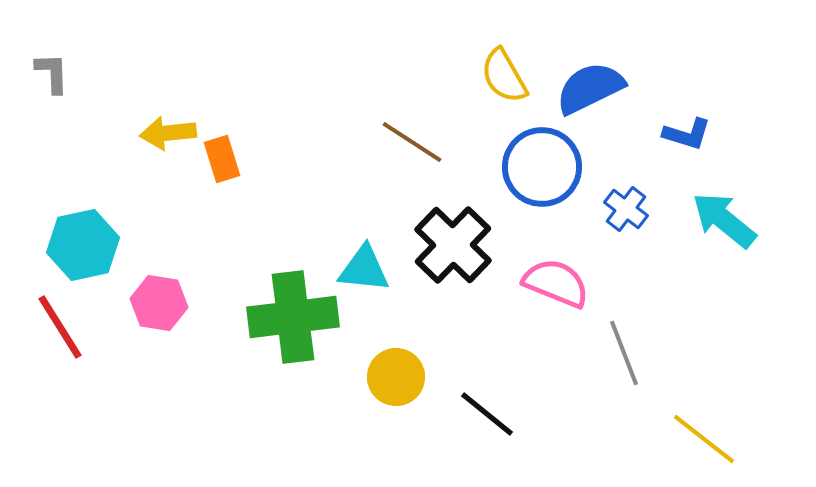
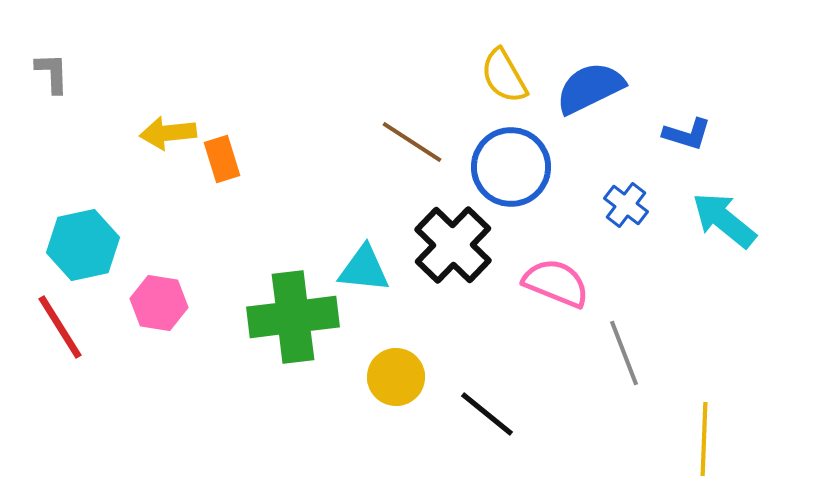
blue circle: moved 31 px left
blue cross: moved 4 px up
yellow line: rotated 54 degrees clockwise
